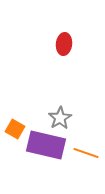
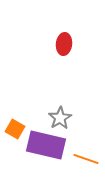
orange line: moved 6 px down
